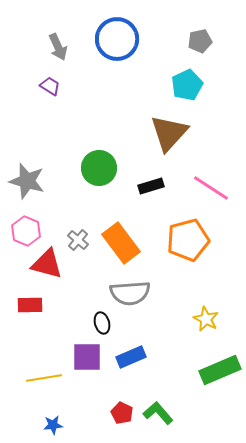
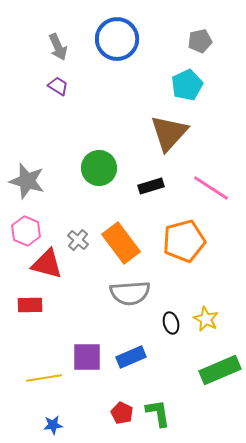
purple trapezoid: moved 8 px right
orange pentagon: moved 4 px left, 1 px down
black ellipse: moved 69 px right
green L-shape: rotated 32 degrees clockwise
